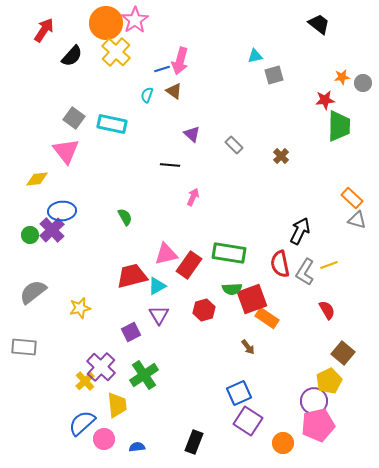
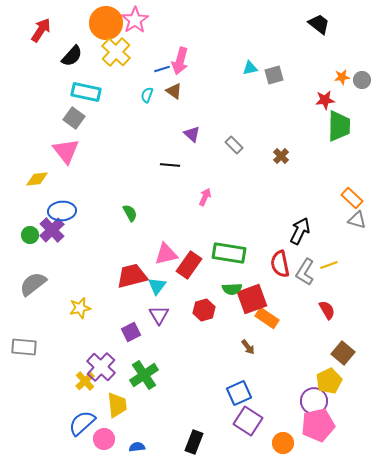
red arrow at (44, 30): moved 3 px left
cyan triangle at (255, 56): moved 5 px left, 12 px down
gray circle at (363, 83): moved 1 px left, 3 px up
cyan rectangle at (112, 124): moved 26 px left, 32 px up
pink arrow at (193, 197): moved 12 px right
green semicircle at (125, 217): moved 5 px right, 4 px up
cyan triangle at (157, 286): rotated 24 degrees counterclockwise
gray semicircle at (33, 292): moved 8 px up
